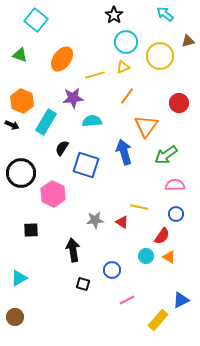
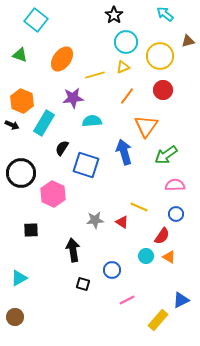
red circle at (179, 103): moved 16 px left, 13 px up
cyan rectangle at (46, 122): moved 2 px left, 1 px down
yellow line at (139, 207): rotated 12 degrees clockwise
